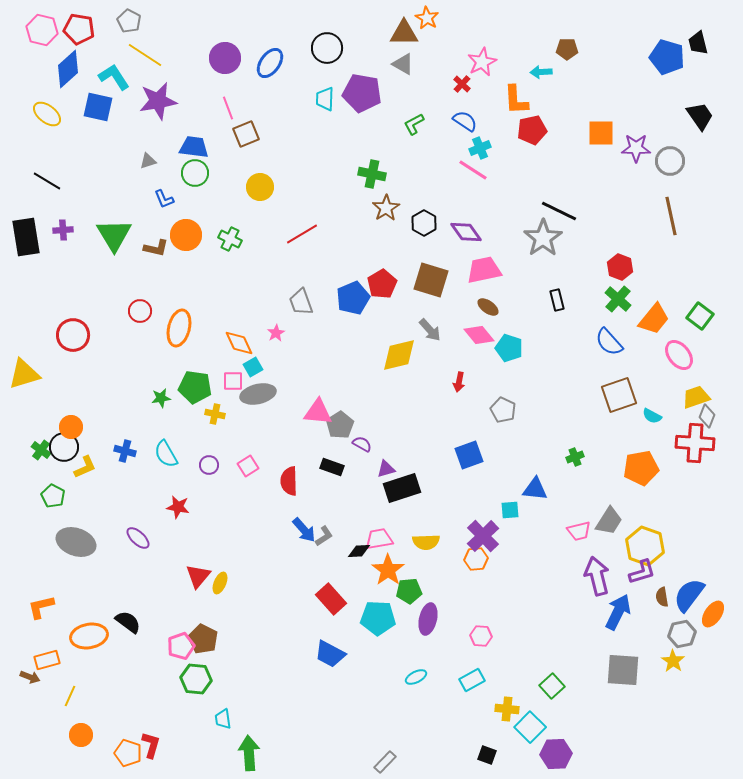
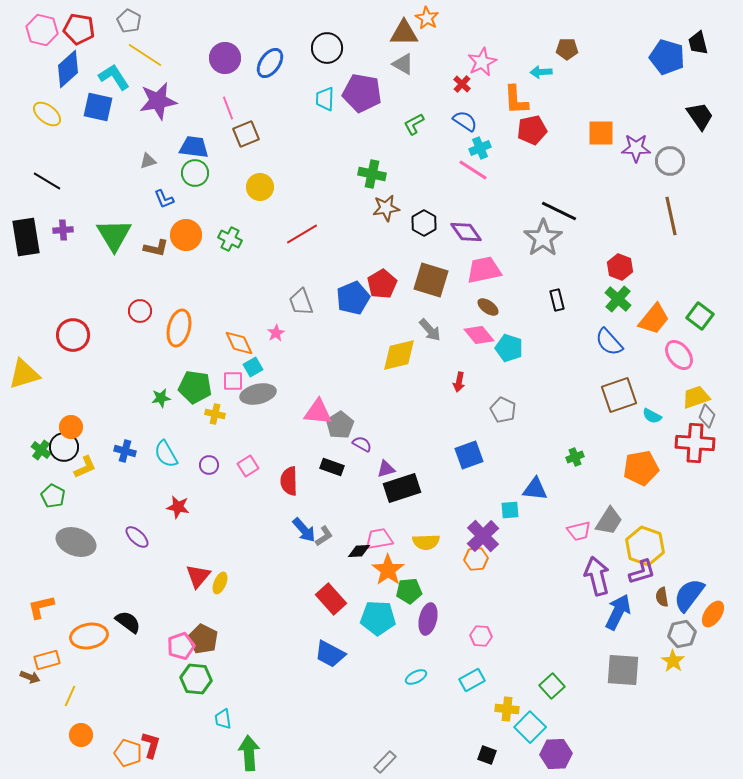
brown star at (386, 208): rotated 24 degrees clockwise
purple ellipse at (138, 538): moved 1 px left, 1 px up
